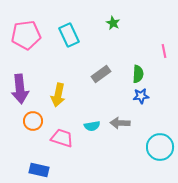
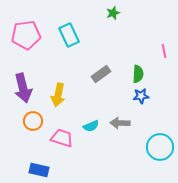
green star: moved 10 px up; rotated 24 degrees clockwise
purple arrow: moved 3 px right, 1 px up; rotated 8 degrees counterclockwise
cyan semicircle: moved 1 px left; rotated 14 degrees counterclockwise
